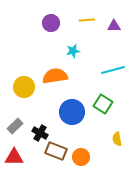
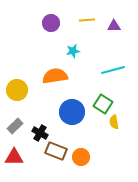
yellow circle: moved 7 px left, 3 px down
yellow semicircle: moved 3 px left, 17 px up
